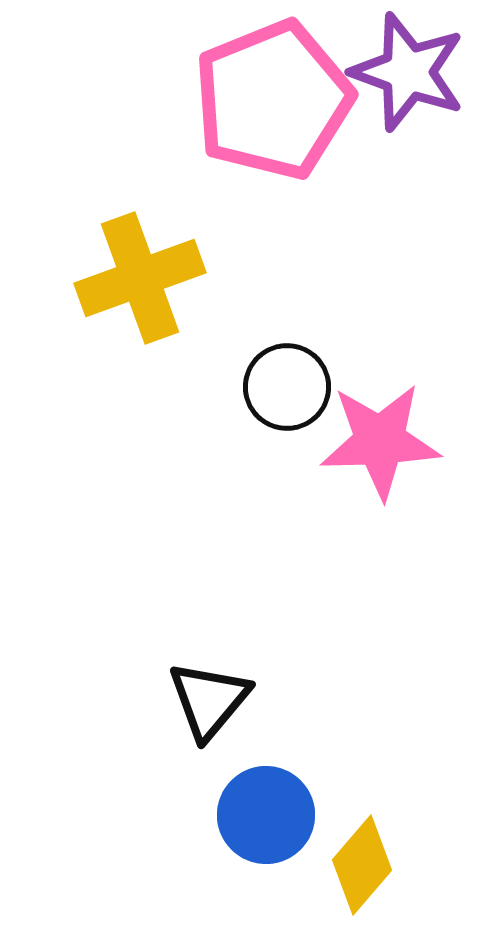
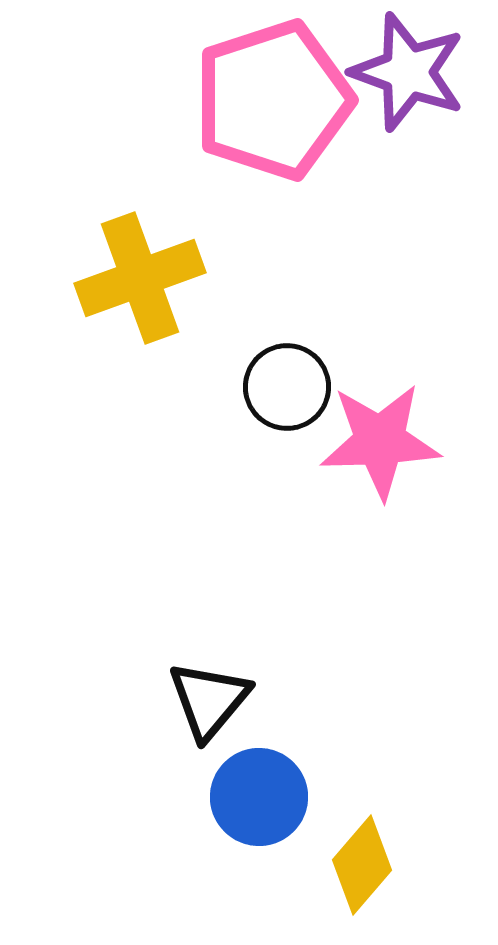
pink pentagon: rotated 4 degrees clockwise
blue circle: moved 7 px left, 18 px up
